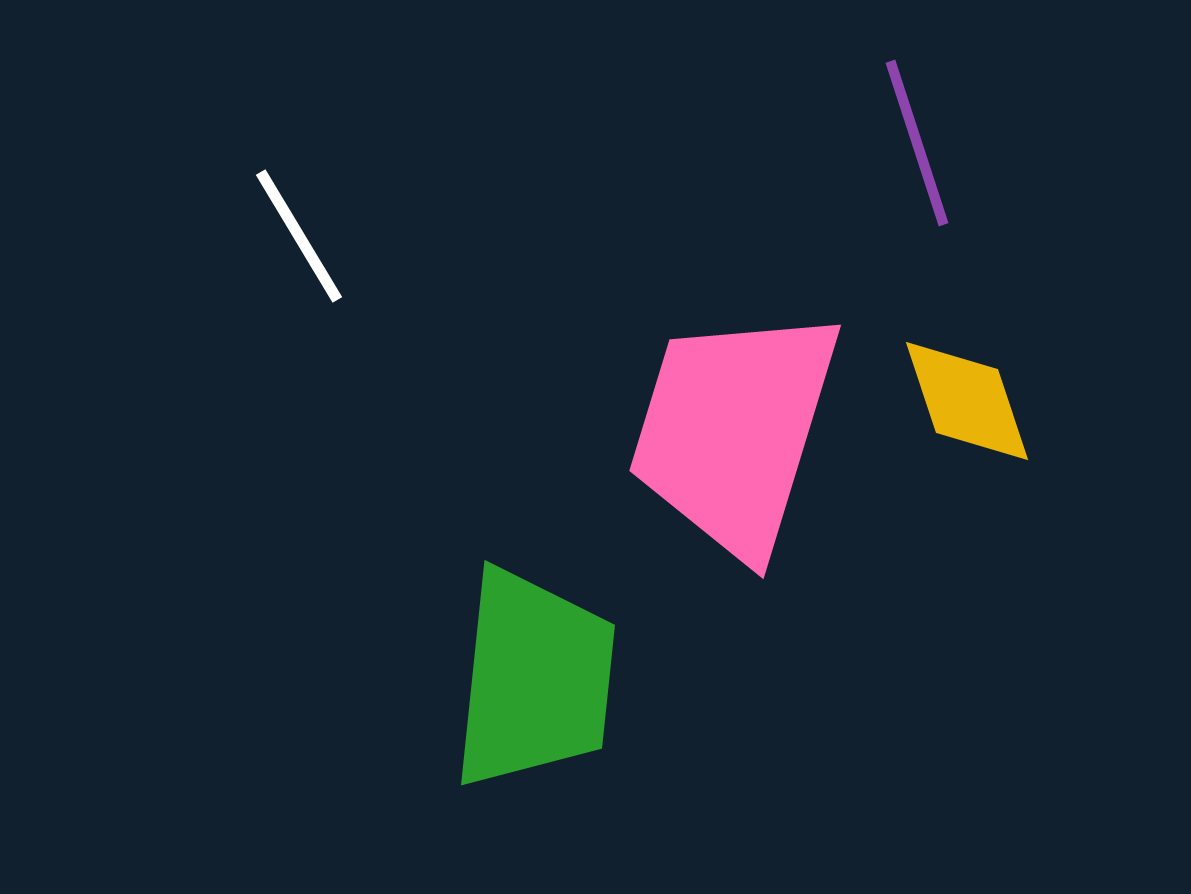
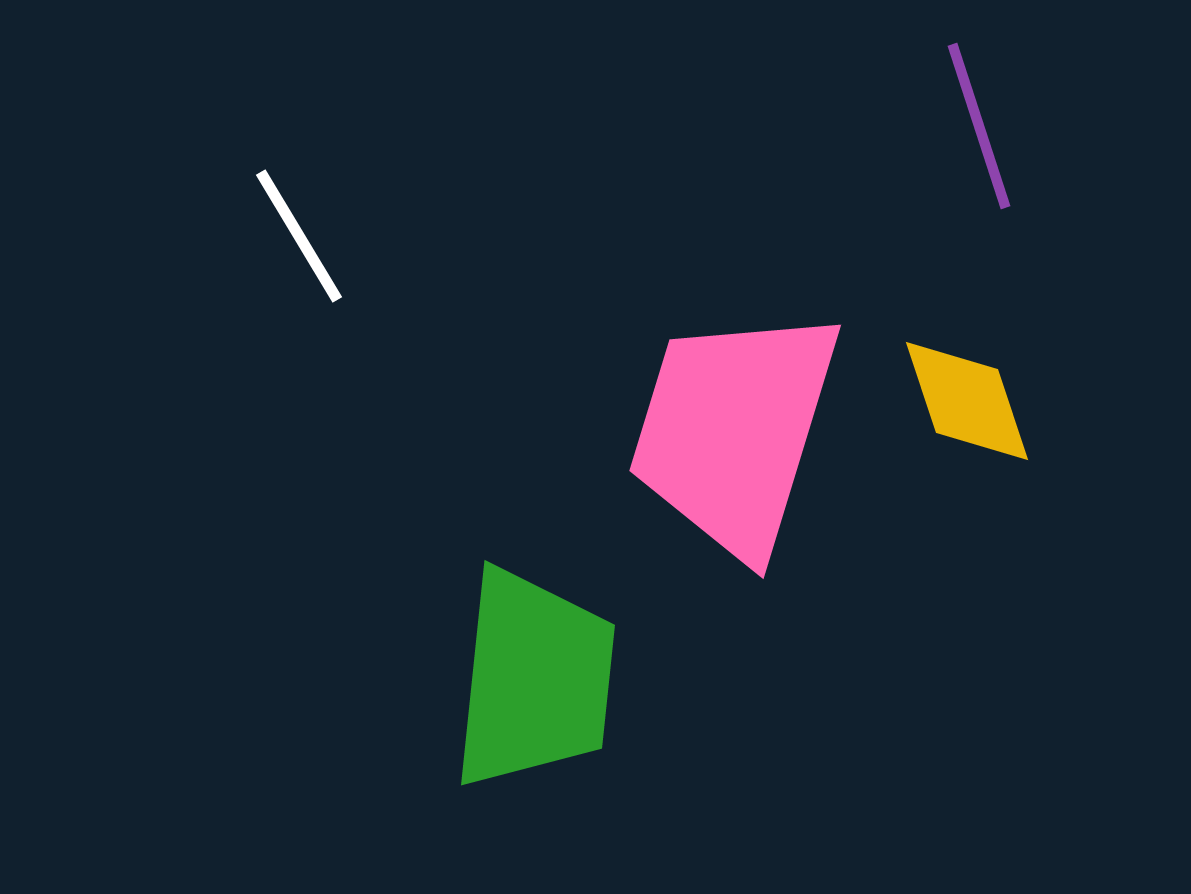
purple line: moved 62 px right, 17 px up
